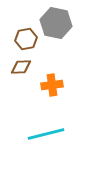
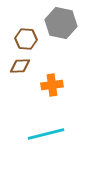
gray hexagon: moved 5 px right
brown hexagon: rotated 15 degrees clockwise
brown diamond: moved 1 px left, 1 px up
